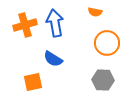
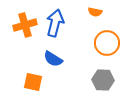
blue arrow: rotated 24 degrees clockwise
orange square: rotated 24 degrees clockwise
